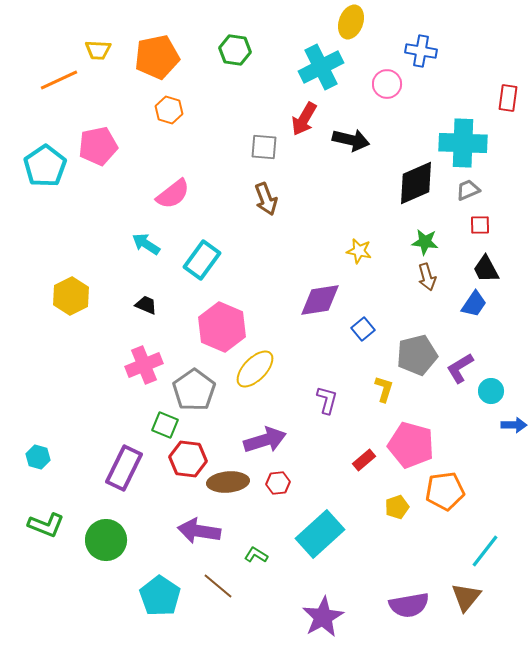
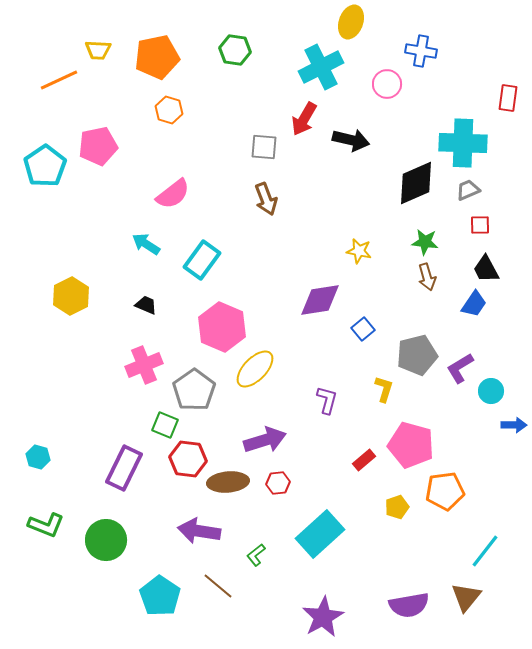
green L-shape at (256, 555): rotated 70 degrees counterclockwise
